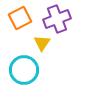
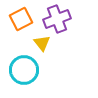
orange square: moved 1 px right, 1 px down
yellow triangle: rotated 12 degrees counterclockwise
